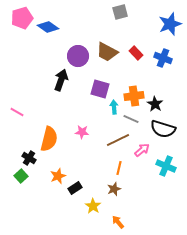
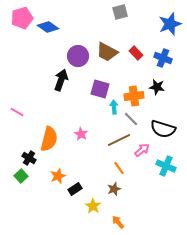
black star: moved 2 px right, 17 px up; rotated 21 degrees counterclockwise
gray line: rotated 21 degrees clockwise
pink star: moved 1 px left, 2 px down; rotated 24 degrees clockwise
brown line: moved 1 px right
orange line: rotated 48 degrees counterclockwise
black rectangle: moved 1 px down
